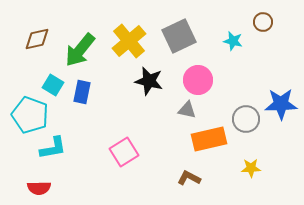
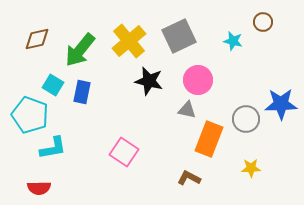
orange rectangle: rotated 56 degrees counterclockwise
pink square: rotated 24 degrees counterclockwise
